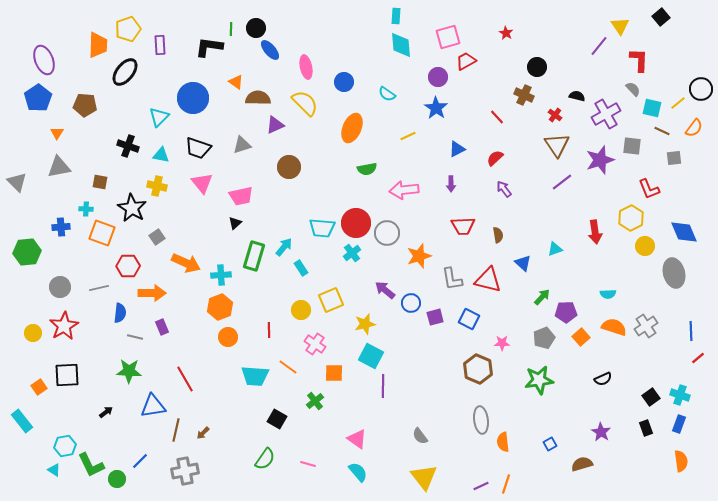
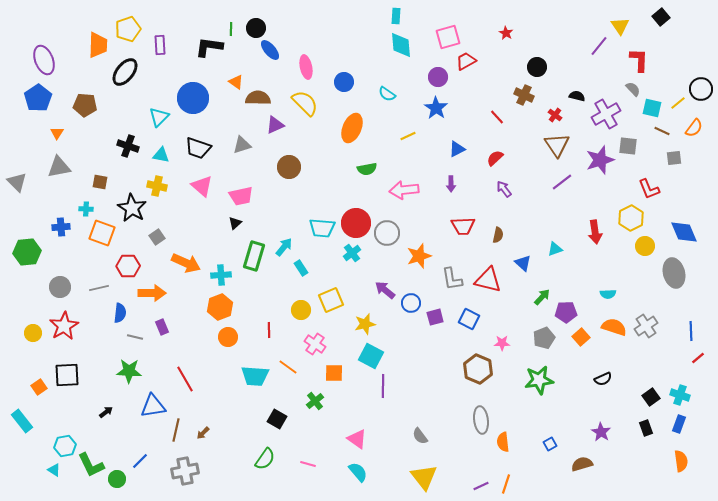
gray square at (632, 146): moved 4 px left
pink triangle at (202, 183): moved 3 px down; rotated 10 degrees counterclockwise
brown semicircle at (498, 235): rotated 21 degrees clockwise
